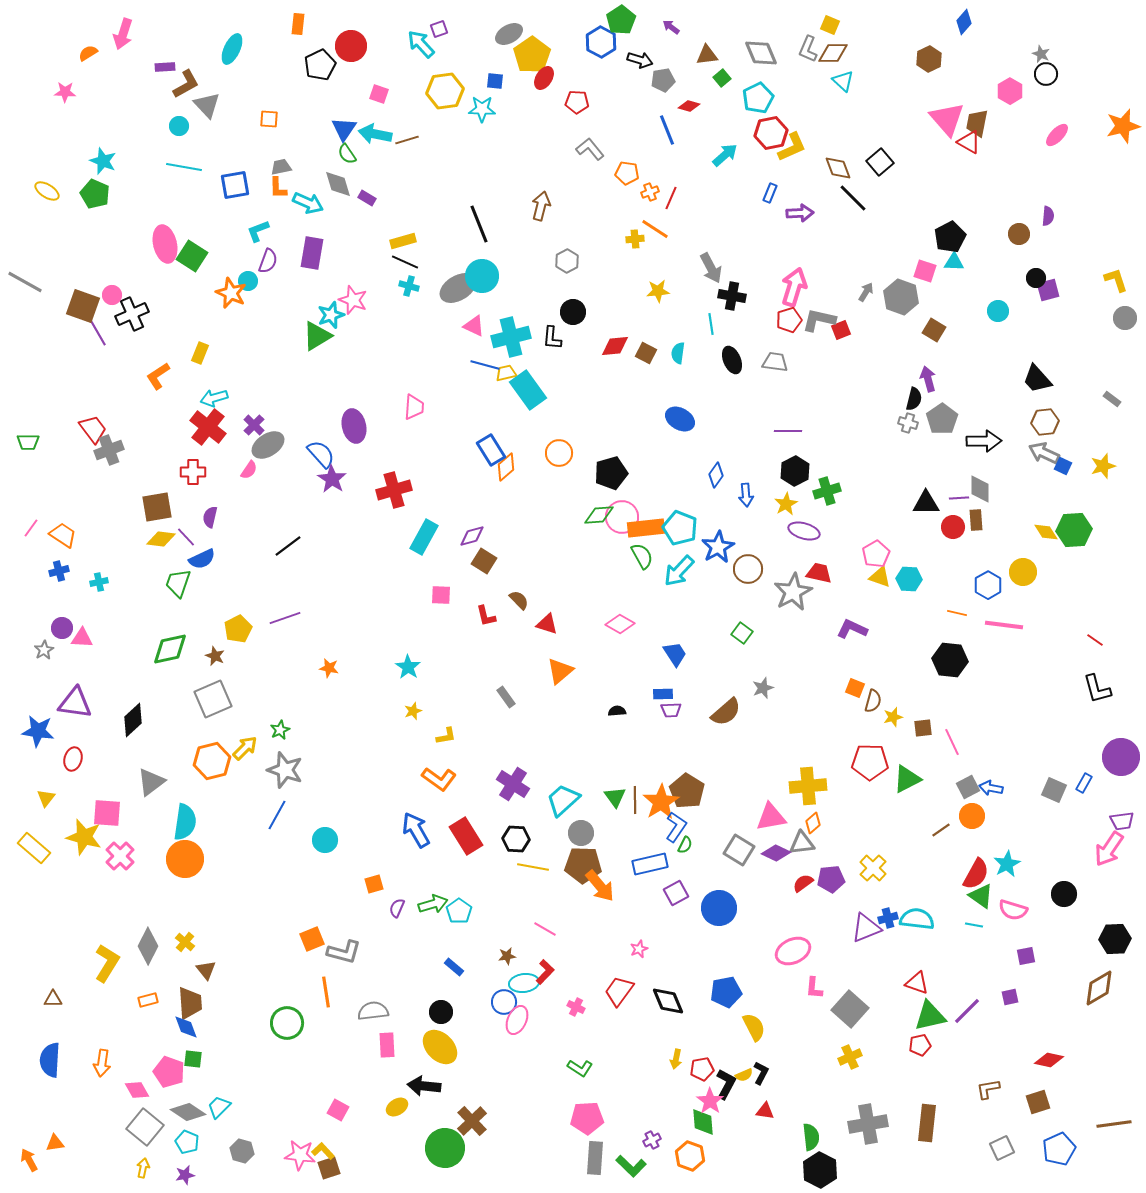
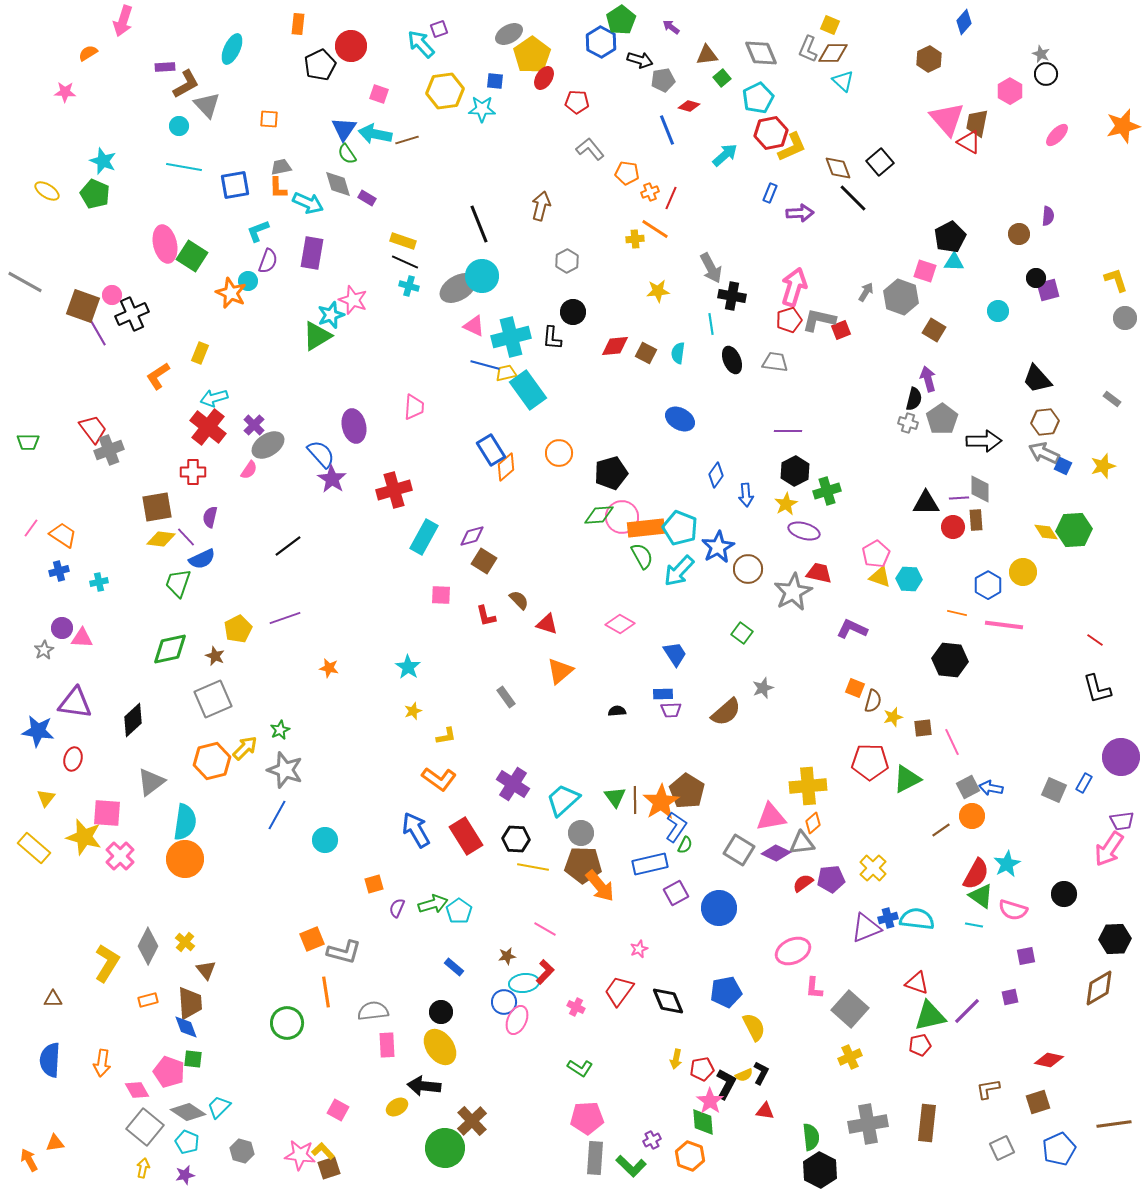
pink arrow at (123, 34): moved 13 px up
yellow rectangle at (403, 241): rotated 35 degrees clockwise
yellow ellipse at (440, 1047): rotated 9 degrees clockwise
